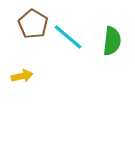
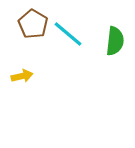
cyan line: moved 3 px up
green semicircle: moved 3 px right
